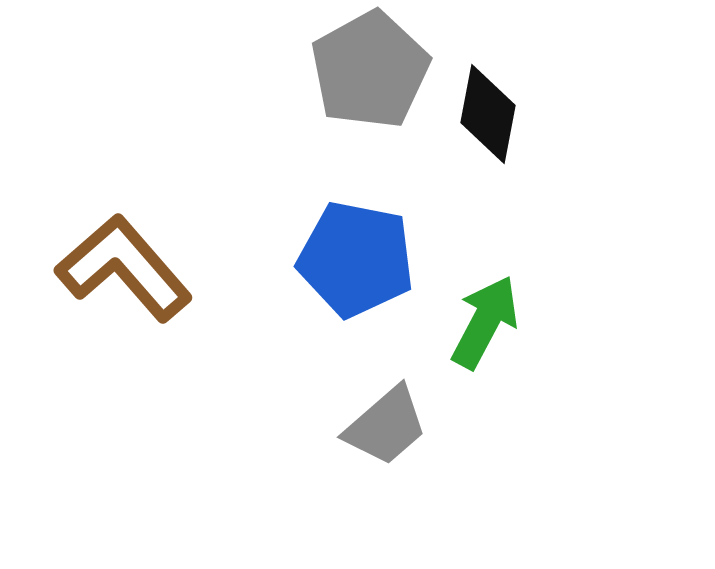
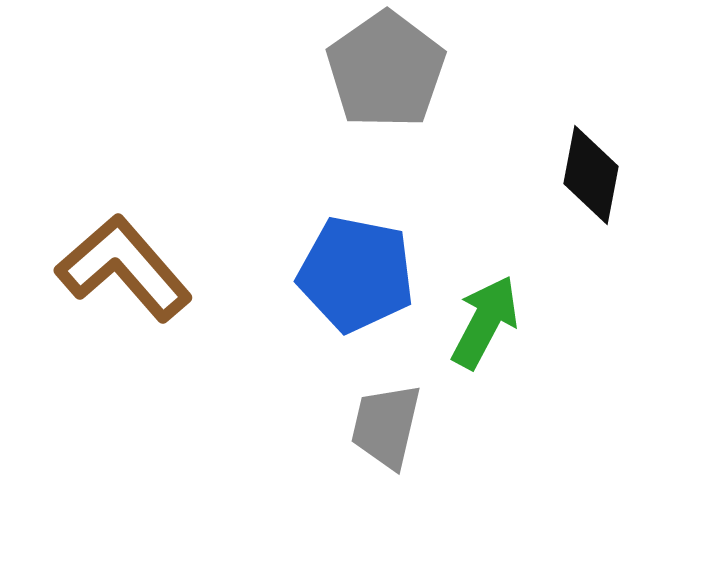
gray pentagon: moved 16 px right; rotated 6 degrees counterclockwise
black diamond: moved 103 px right, 61 px down
blue pentagon: moved 15 px down
gray trapezoid: rotated 144 degrees clockwise
